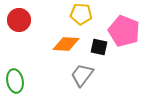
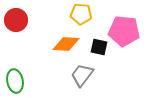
red circle: moved 3 px left
pink pentagon: rotated 16 degrees counterclockwise
